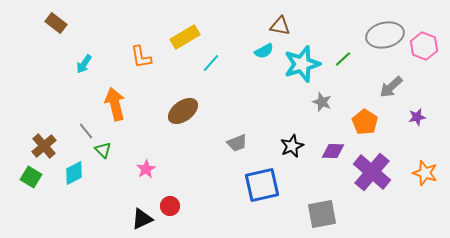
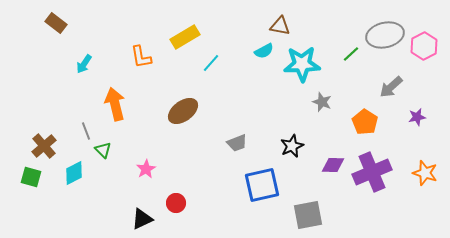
pink hexagon: rotated 12 degrees clockwise
green line: moved 8 px right, 5 px up
cyan star: rotated 15 degrees clockwise
gray line: rotated 18 degrees clockwise
purple diamond: moved 14 px down
purple cross: rotated 27 degrees clockwise
green square: rotated 15 degrees counterclockwise
red circle: moved 6 px right, 3 px up
gray square: moved 14 px left, 1 px down
